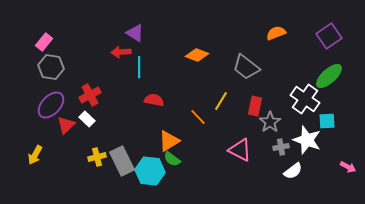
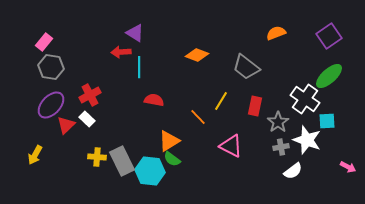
gray star: moved 8 px right
pink triangle: moved 9 px left, 4 px up
yellow cross: rotated 18 degrees clockwise
